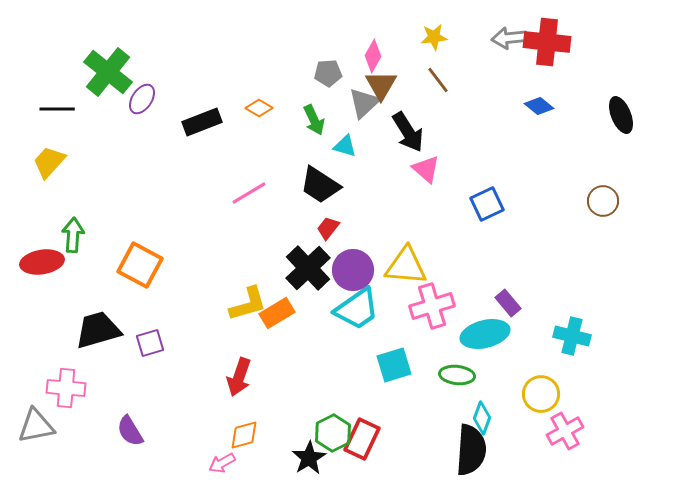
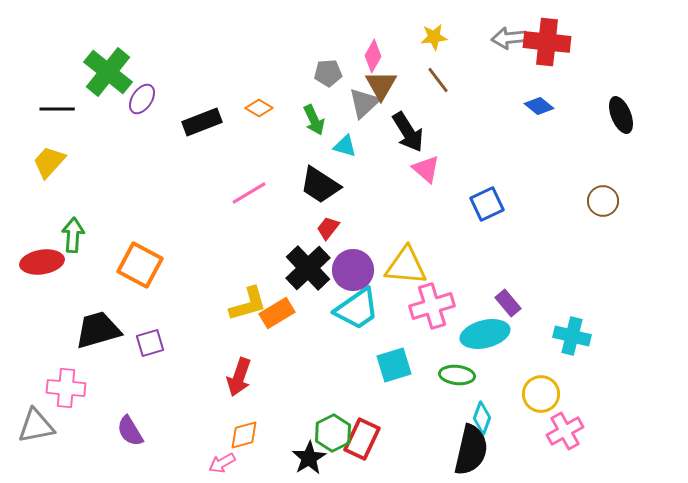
black semicircle at (471, 450): rotated 9 degrees clockwise
